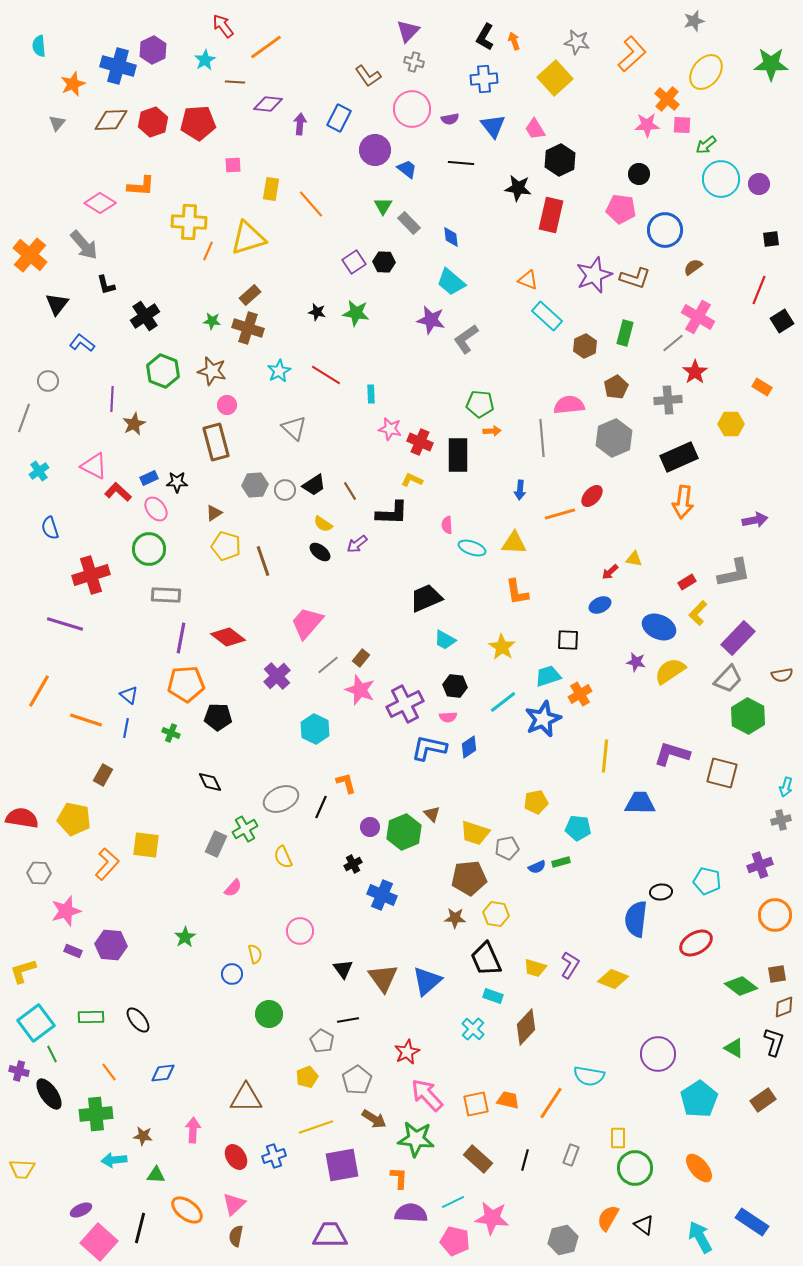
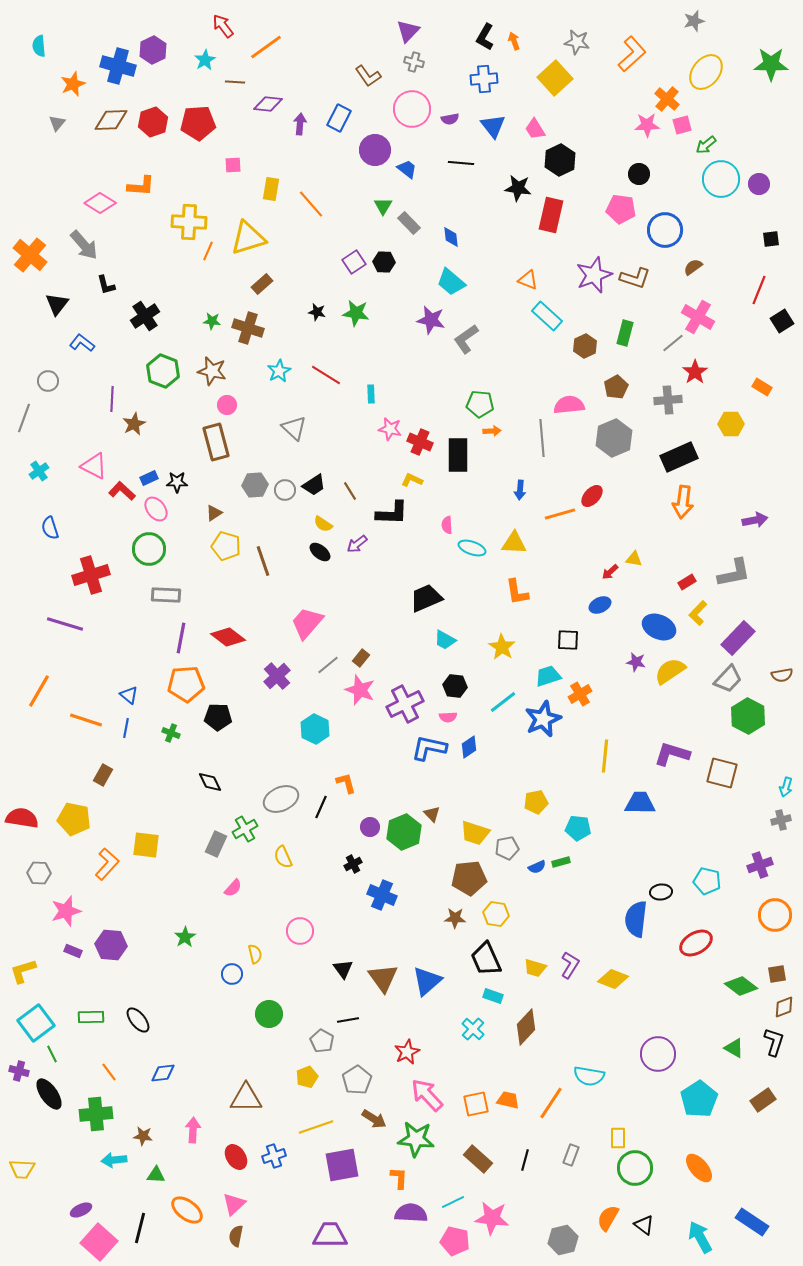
pink square at (682, 125): rotated 18 degrees counterclockwise
brown rectangle at (250, 295): moved 12 px right, 11 px up
red L-shape at (118, 492): moved 4 px right, 1 px up
